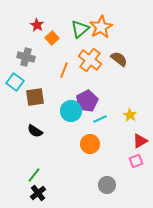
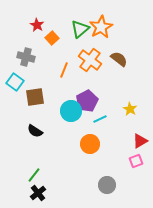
yellow star: moved 6 px up
